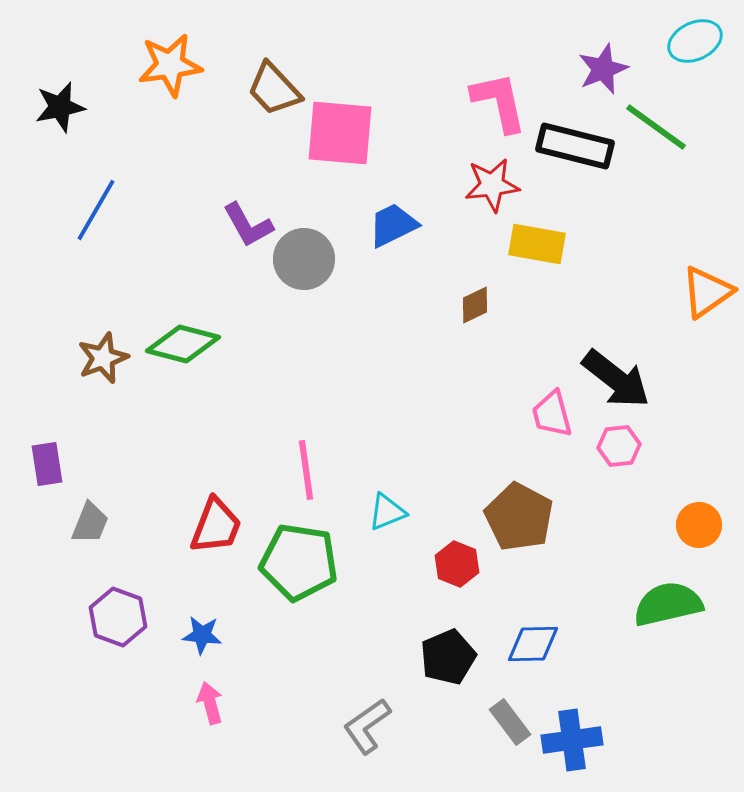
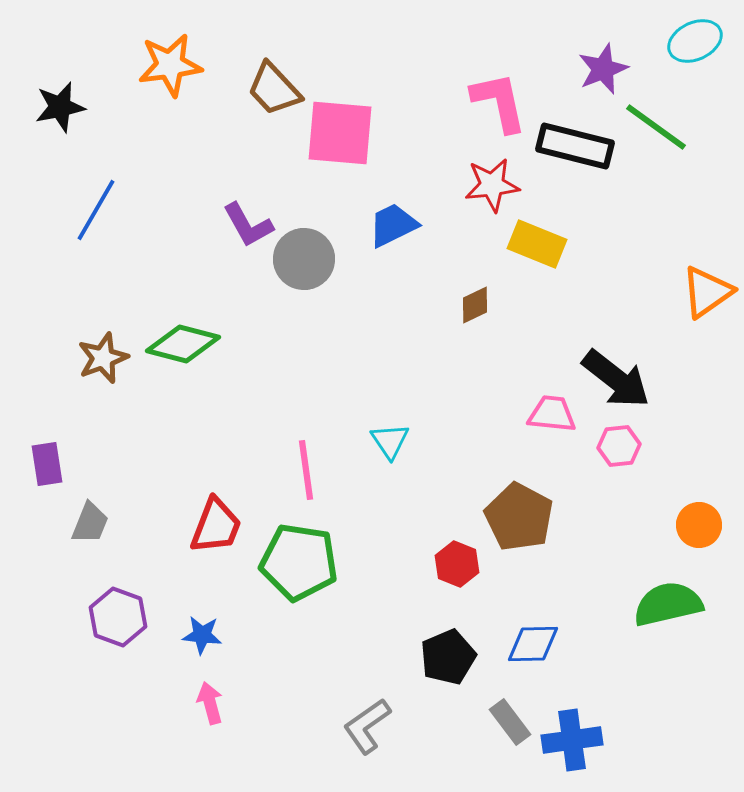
yellow rectangle: rotated 12 degrees clockwise
pink trapezoid: rotated 111 degrees clockwise
cyan triangle: moved 3 px right, 71 px up; rotated 42 degrees counterclockwise
